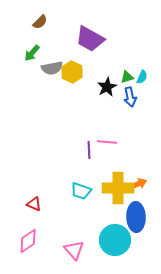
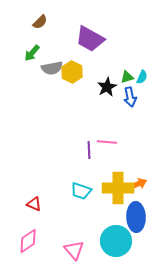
cyan circle: moved 1 px right, 1 px down
